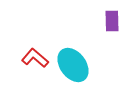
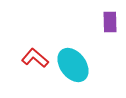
purple rectangle: moved 2 px left, 1 px down
